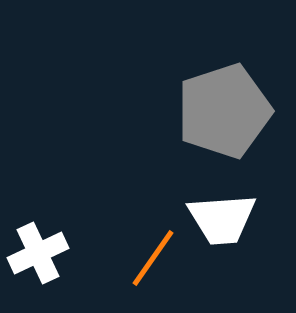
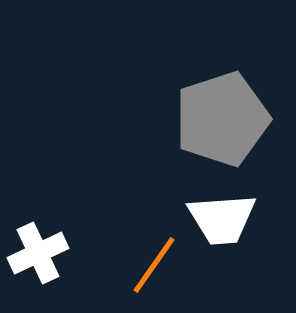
gray pentagon: moved 2 px left, 8 px down
orange line: moved 1 px right, 7 px down
